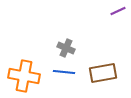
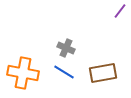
purple line: moved 2 px right; rotated 28 degrees counterclockwise
blue line: rotated 25 degrees clockwise
orange cross: moved 1 px left, 3 px up
